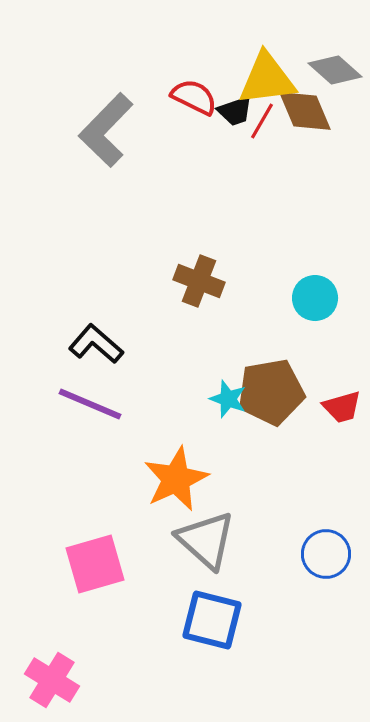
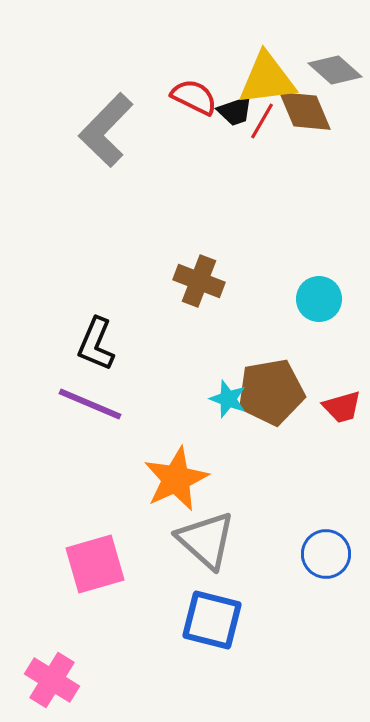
cyan circle: moved 4 px right, 1 px down
black L-shape: rotated 108 degrees counterclockwise
